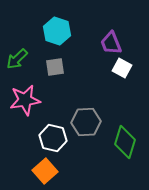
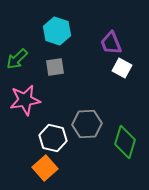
gray hexagon: moved 1 px right, 2 px down
orange square: moved 3 px up
